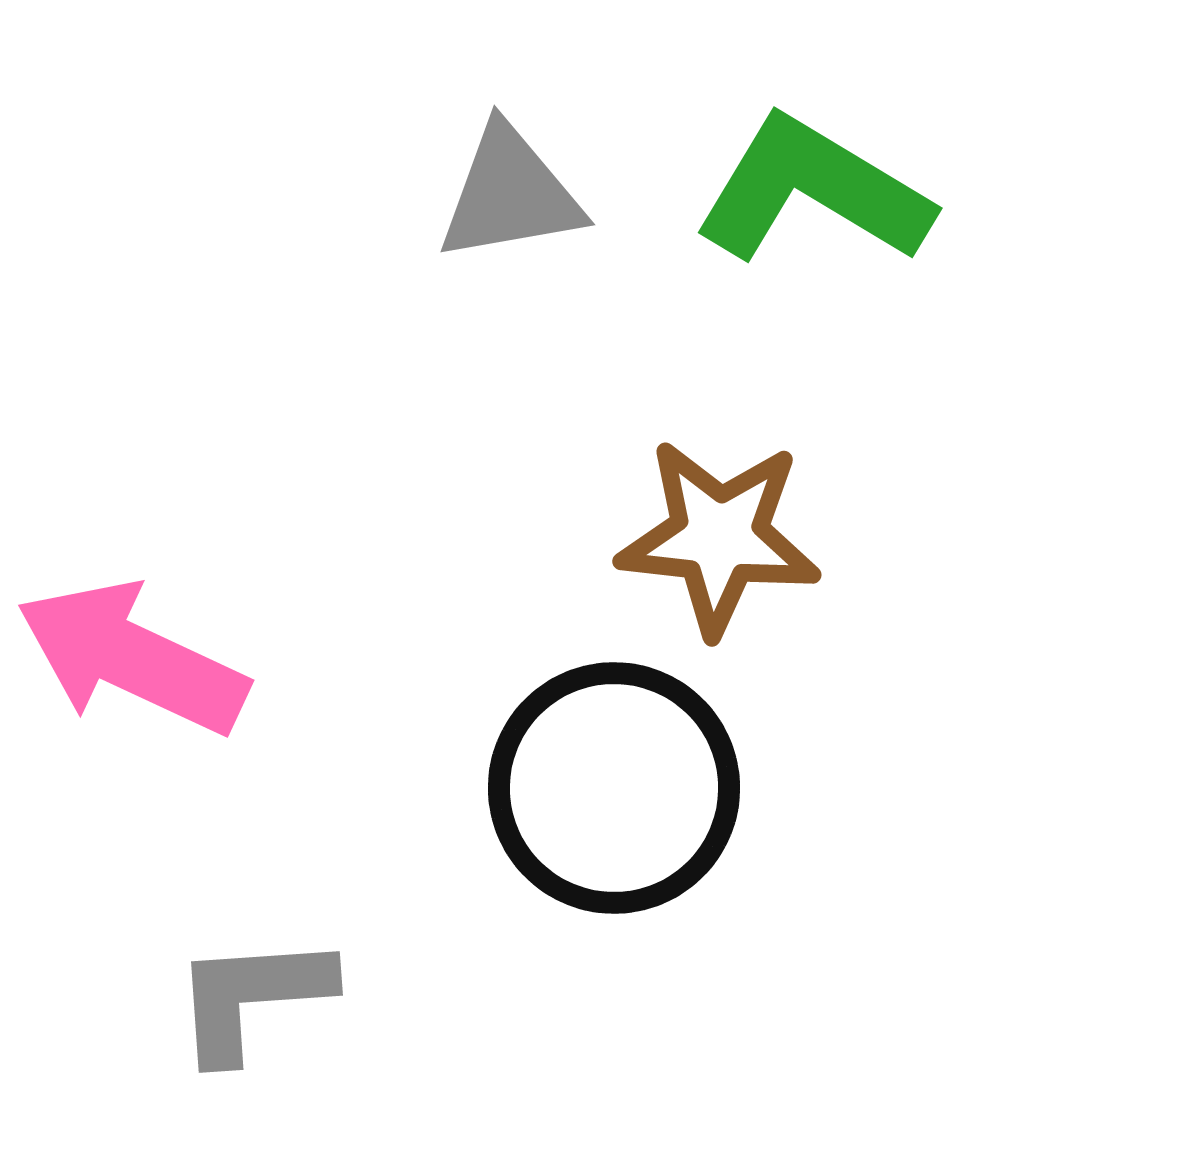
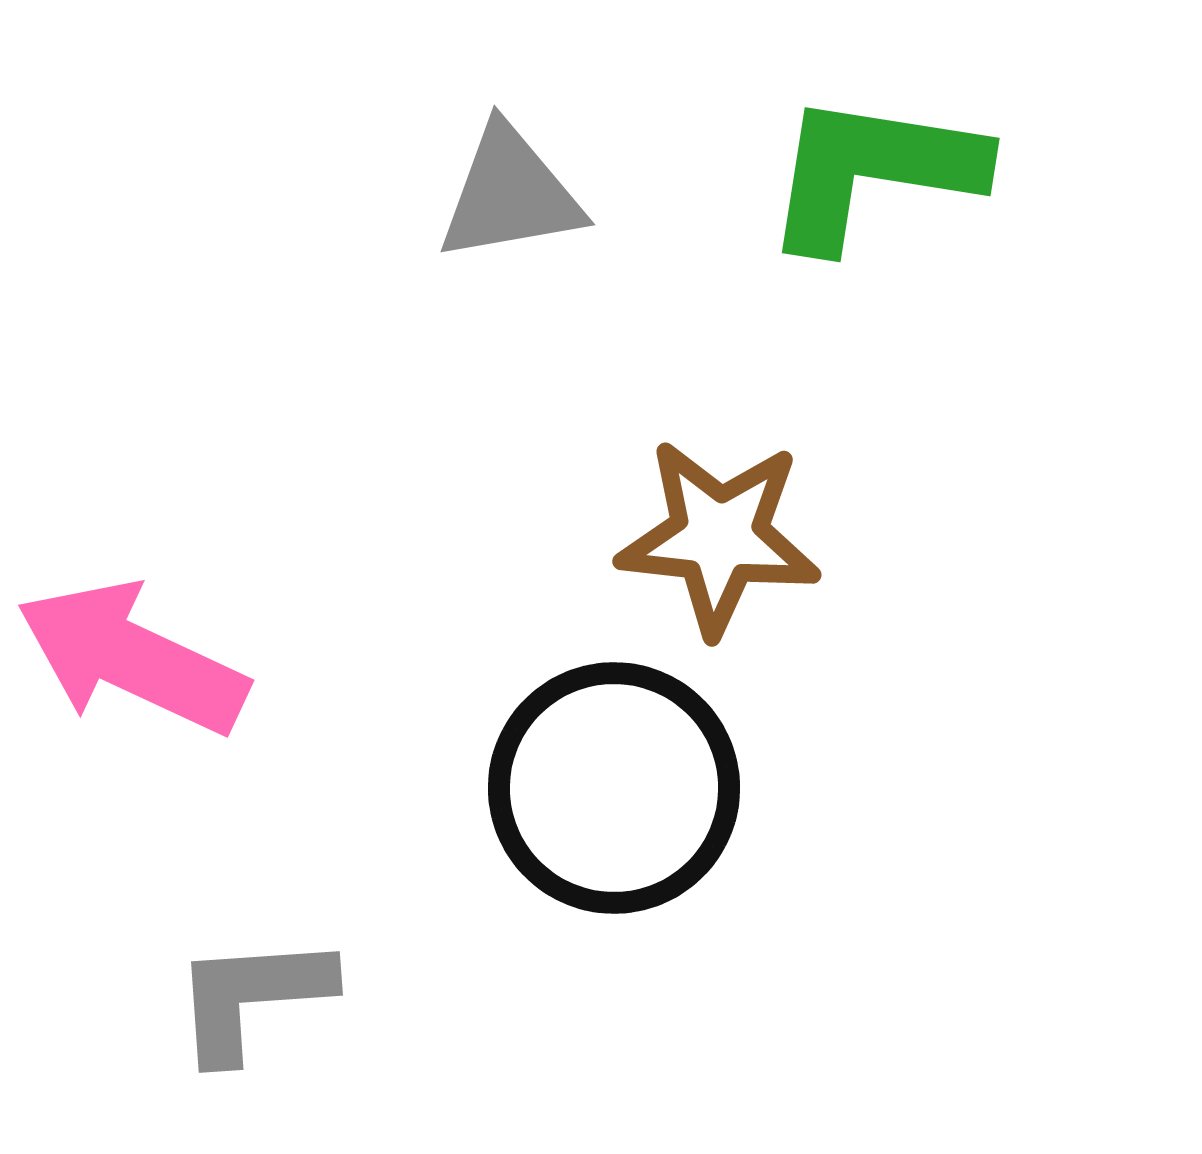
green L-shape: moved 60 px right, 20 px up; rotated 22 degrees counterclockwise
